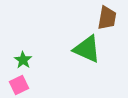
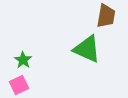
brown trapezoid: moved 1 px left, 2 px up
